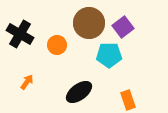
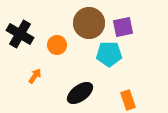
purple square: rotated 25 degrees clockwise
cyan pentagon: moved 1 px up
orange arrow: moved 8 px right, 6 px up
black ellipse: moved 1 px right, 1 px down
